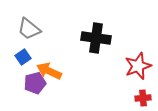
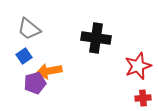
blue square: moved 1 px right, 1 px up
orange arrow: rotated 35 degrees counterclockwise
